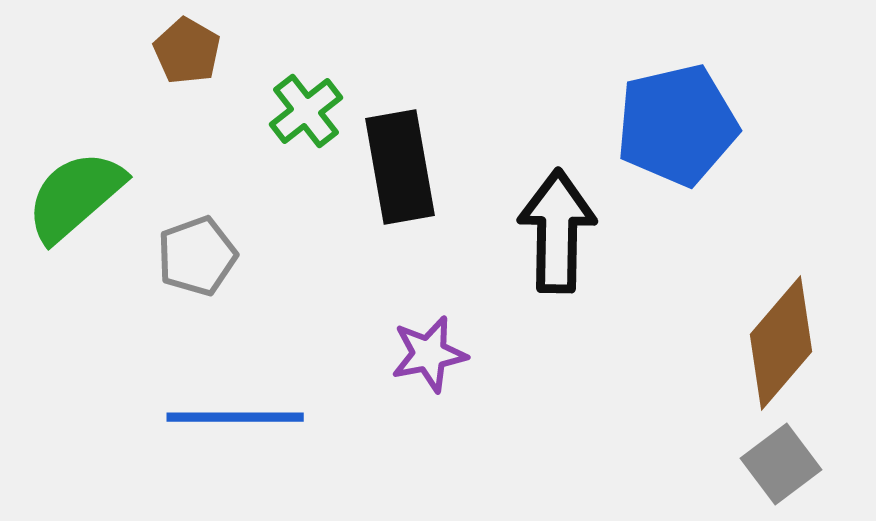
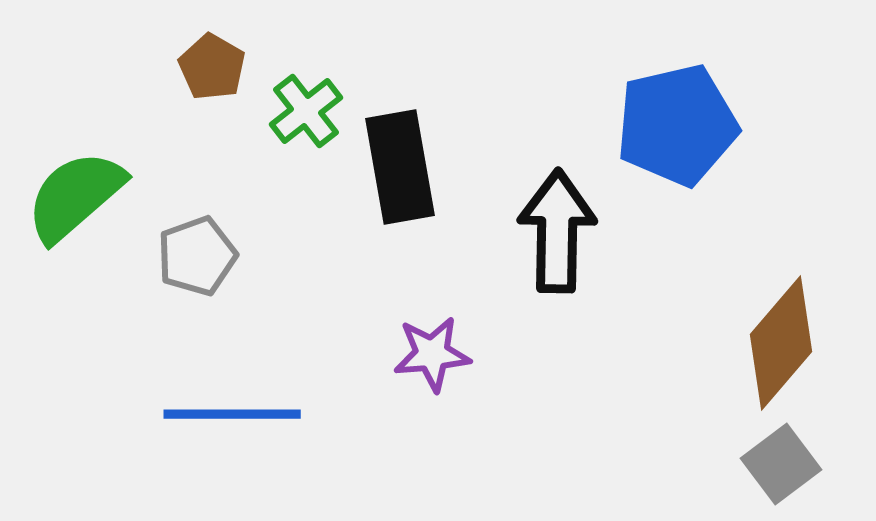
brown pentagon: moved 25 px right, 16 px down
purple star: moved 3 px right; rotated 6 degrees clockwise
blue line: moved 3 px left, 3 px up
